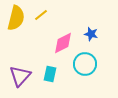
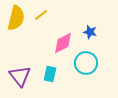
blue star: moved 1 px left, 2 px up
cyan circle: moved 1 px right, 1 px up
purple triangle: rotated 20 degrees counterclockwise
